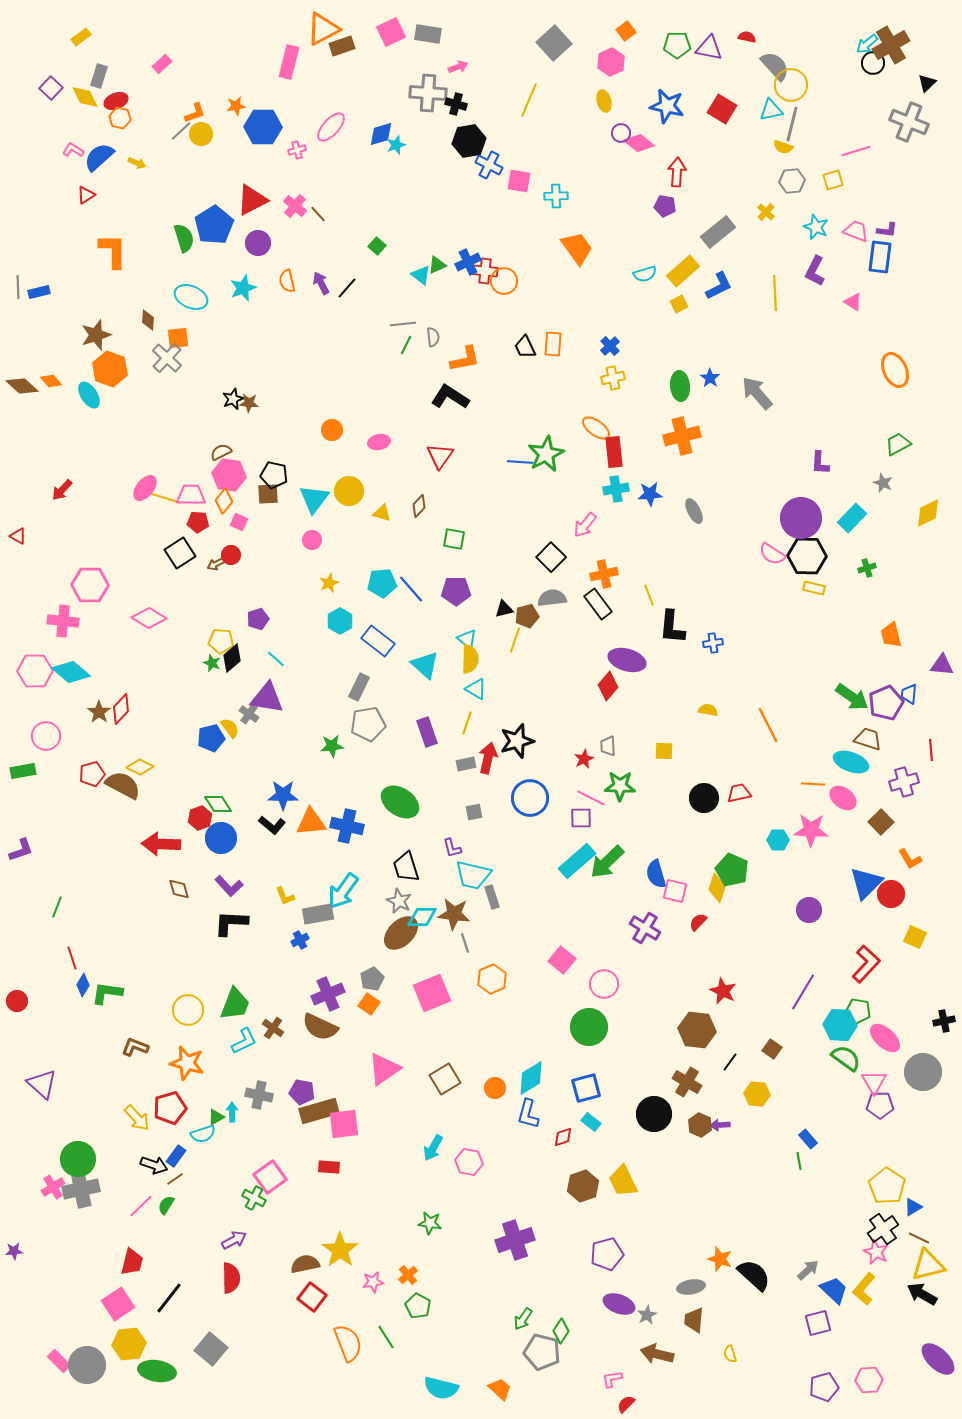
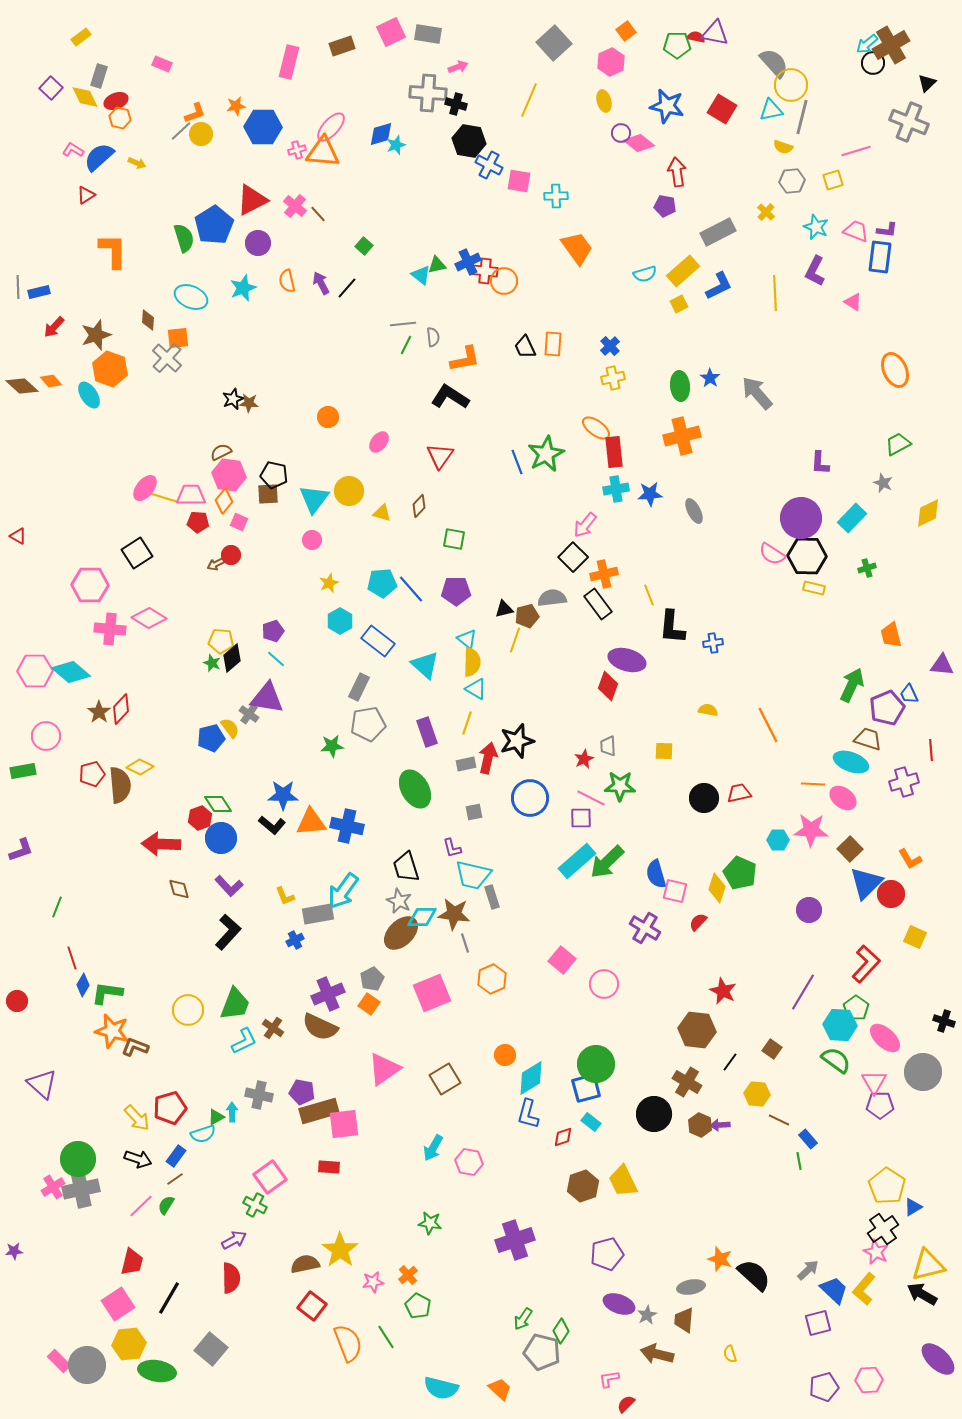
orange triangle at (323, 29): moved 123 px down; rotated 33 degrees clockwise
red semicircle at (747, 37): moved 51 px left
purple triangle at (709, 48): moved 6 px right, 15 px up
pink rectangle at (162, 64): rotated 66 degrees clockwise
gray semicircle at (775, 66): moved 1 px left, 3 px up
gray line at (792, 124): moved 10 px right, 7 px up
black hexagon at (469, 141): rotated 20 degrees clockwise
red arrow at (677, 172): rotated 12 degrees counterclockwise
gray rectangle at (718, 232): rotated 12 degrees clockwise
green square at (377, 246): moved 13 px left
green triangle at (437, 265): rotated 12 degrees clockwise
orange circle at (332, 430): moved 4 px left, 13 px up
pink ellipse at (379, 442): rotated 40 degrees counterclockwise
blue line at (520, 462): moved 3 px left; rotated 65 degrees clockwise
red arrow at (62, 490): moved 8 px left, 163 px up
black square at (180, 553): moved 43 px left
black square at (551, 557): moved 22 px right
purple pentagon at (258, 619): moved 15 px right, 12 px down
pink cross at (63, 621): moved 47 px right, 8 px down
yellow semicircle at (470, 659): moved 2 px right, 3 px down
red diamond at (608, 686): rotated 20 degrees counterclockwise
blue trapezoid at (909, 694): rotated 30 degrees counterclockwise
green arrow at (852, 697): moved 12 px up; rotated 100 degrees counterclockwise
purple pentagon at (886, 703): moved 1 px right, 5 px down
brown semicircle at (123, 785): moved 3 px left; rotated 57 degrees clockwise
green ellipse at (400, 802): moved 15 px right, 13 px up; rotated 27 degrees clockwise
brown square at (881, 822): moved 31 px left, 27 px down
green pentagon at (732, 870): moved 8 px right, 3 px down
black L-shape at (231, 923): moved 3 px left, 9 px down; rotated 129 degrees clockwise
blue cross at (300, 940): moved 5 px left
green pentagon at (858, 1011): moved 2 px left, 3 px up; rotated 25 degrees clockwise
black cross at (944, 1021): rotated 30 degrees clockwise
green circle at (589, 1027): moved 7 px right, 37 px down
green semicircle at (846, 1058): moved 10 px left, 2 px down
orange star at (187, 1063): moved 75 px left, 32 px up
orange circle at (495, 1088): moved 10 px right, 33 px up
black arrow at (154, 1165): moved 16 px left, 6 px up
green cross at (254, 1198): moved 1 px right, 7 px down
brown line at (919, 1238): moved 140 px left, 118 px up
red square at (312, 1297): moved 9 px down
black line at (169, 1298): rotated 8 degrees counterclockwise
brown trapezoid at (694, 1320): moved 10 px left
pink L-shape at (612, 1379): moved 3 px left
